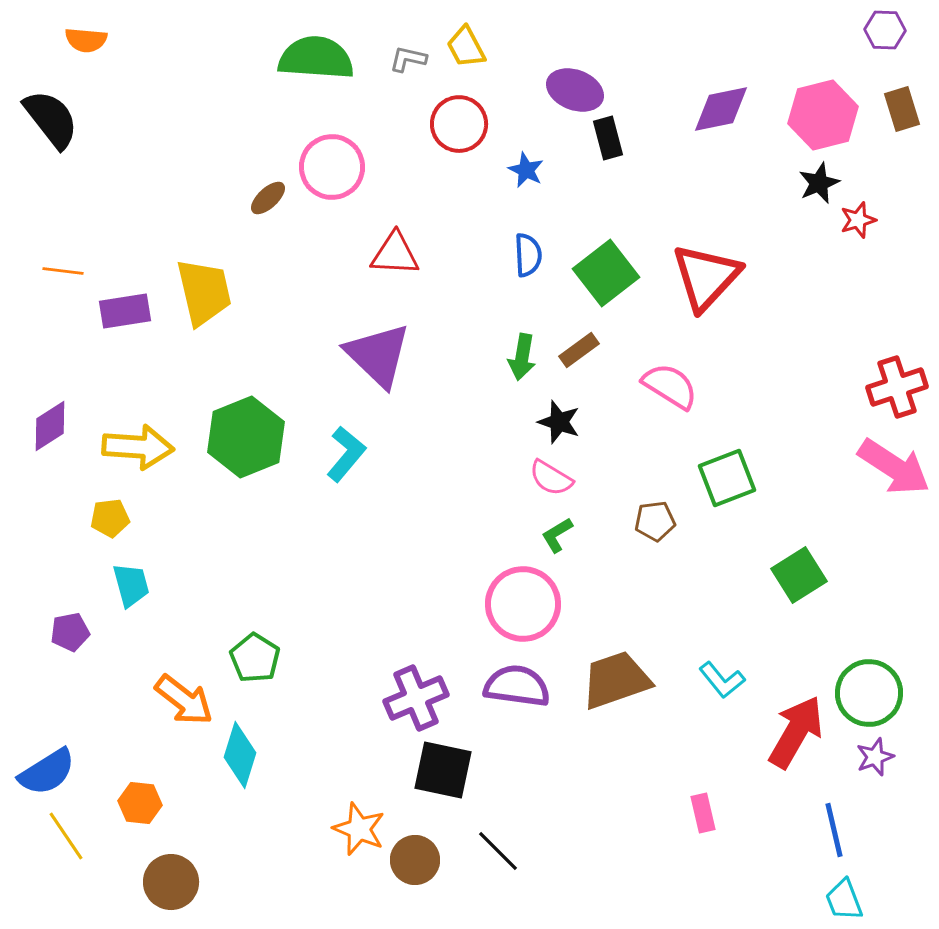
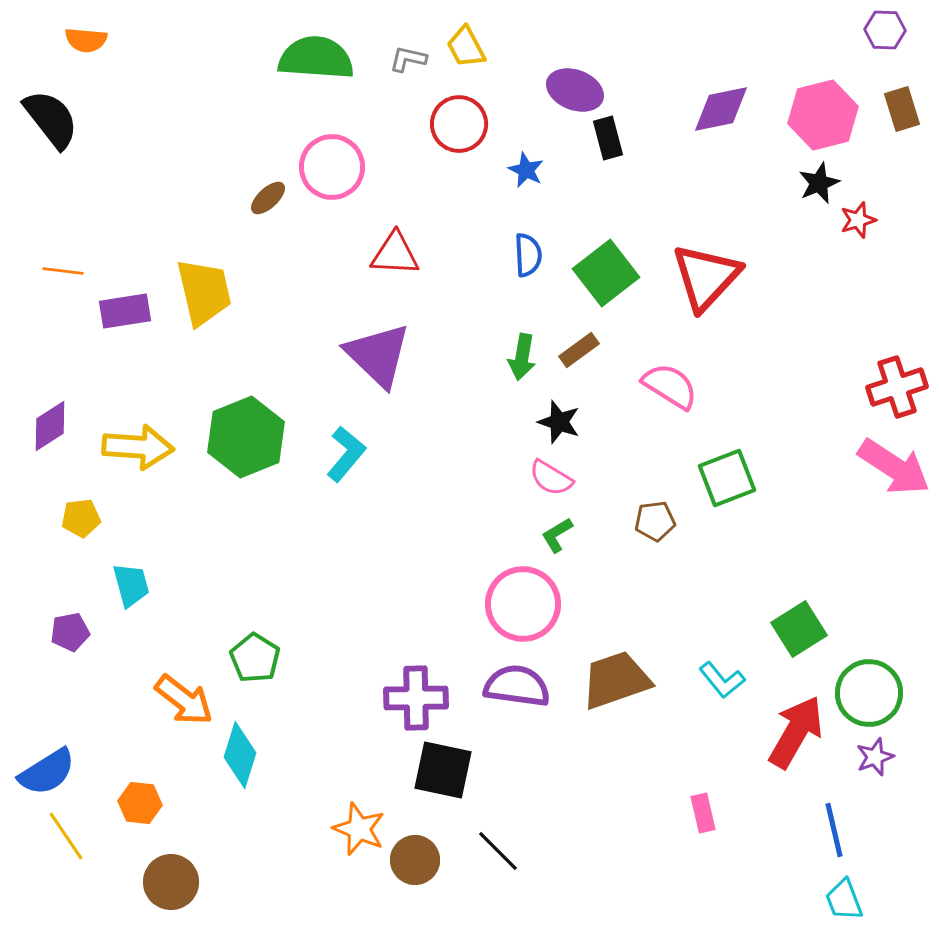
yellow pentagon at (110, 518): moved 29 px left
green square at (799, 575): moved 54 px down
purple cross at (416, 698): rotated 22 degrees clockwise
